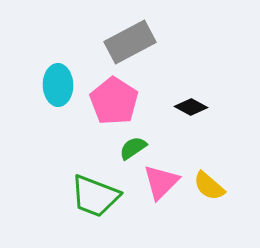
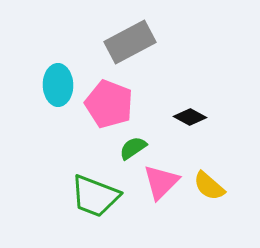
pink pentagon: moved 5 px left, 3 px down; rotated 12 degrees counterclockwise
black diamond: moved 1 px left, 10 px down
